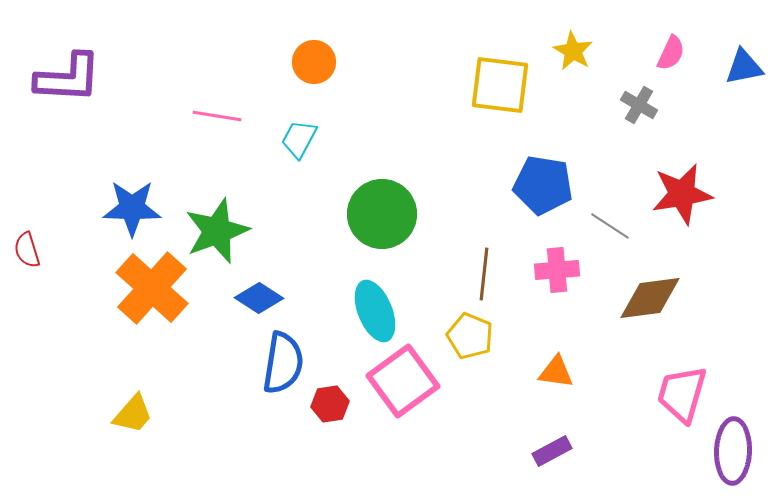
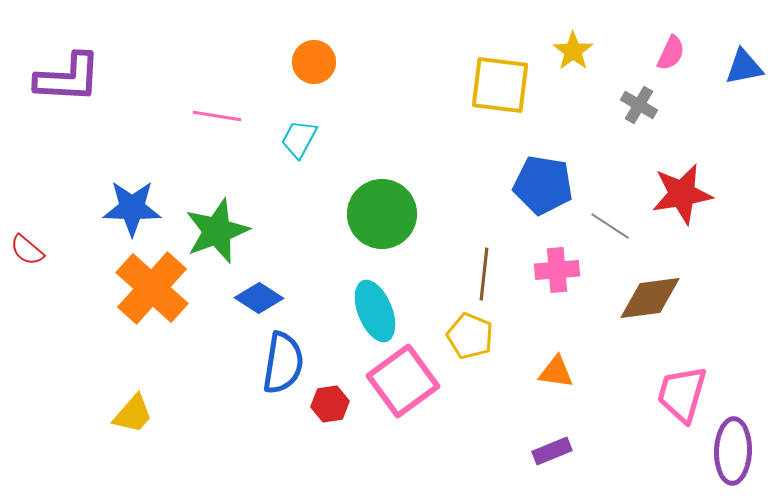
yellow star: rotated 6 degrees clockwise
red semicircle: rotated 33 degrees counterclockwise
purple rectangle: rotated 6 degrees clockwise
